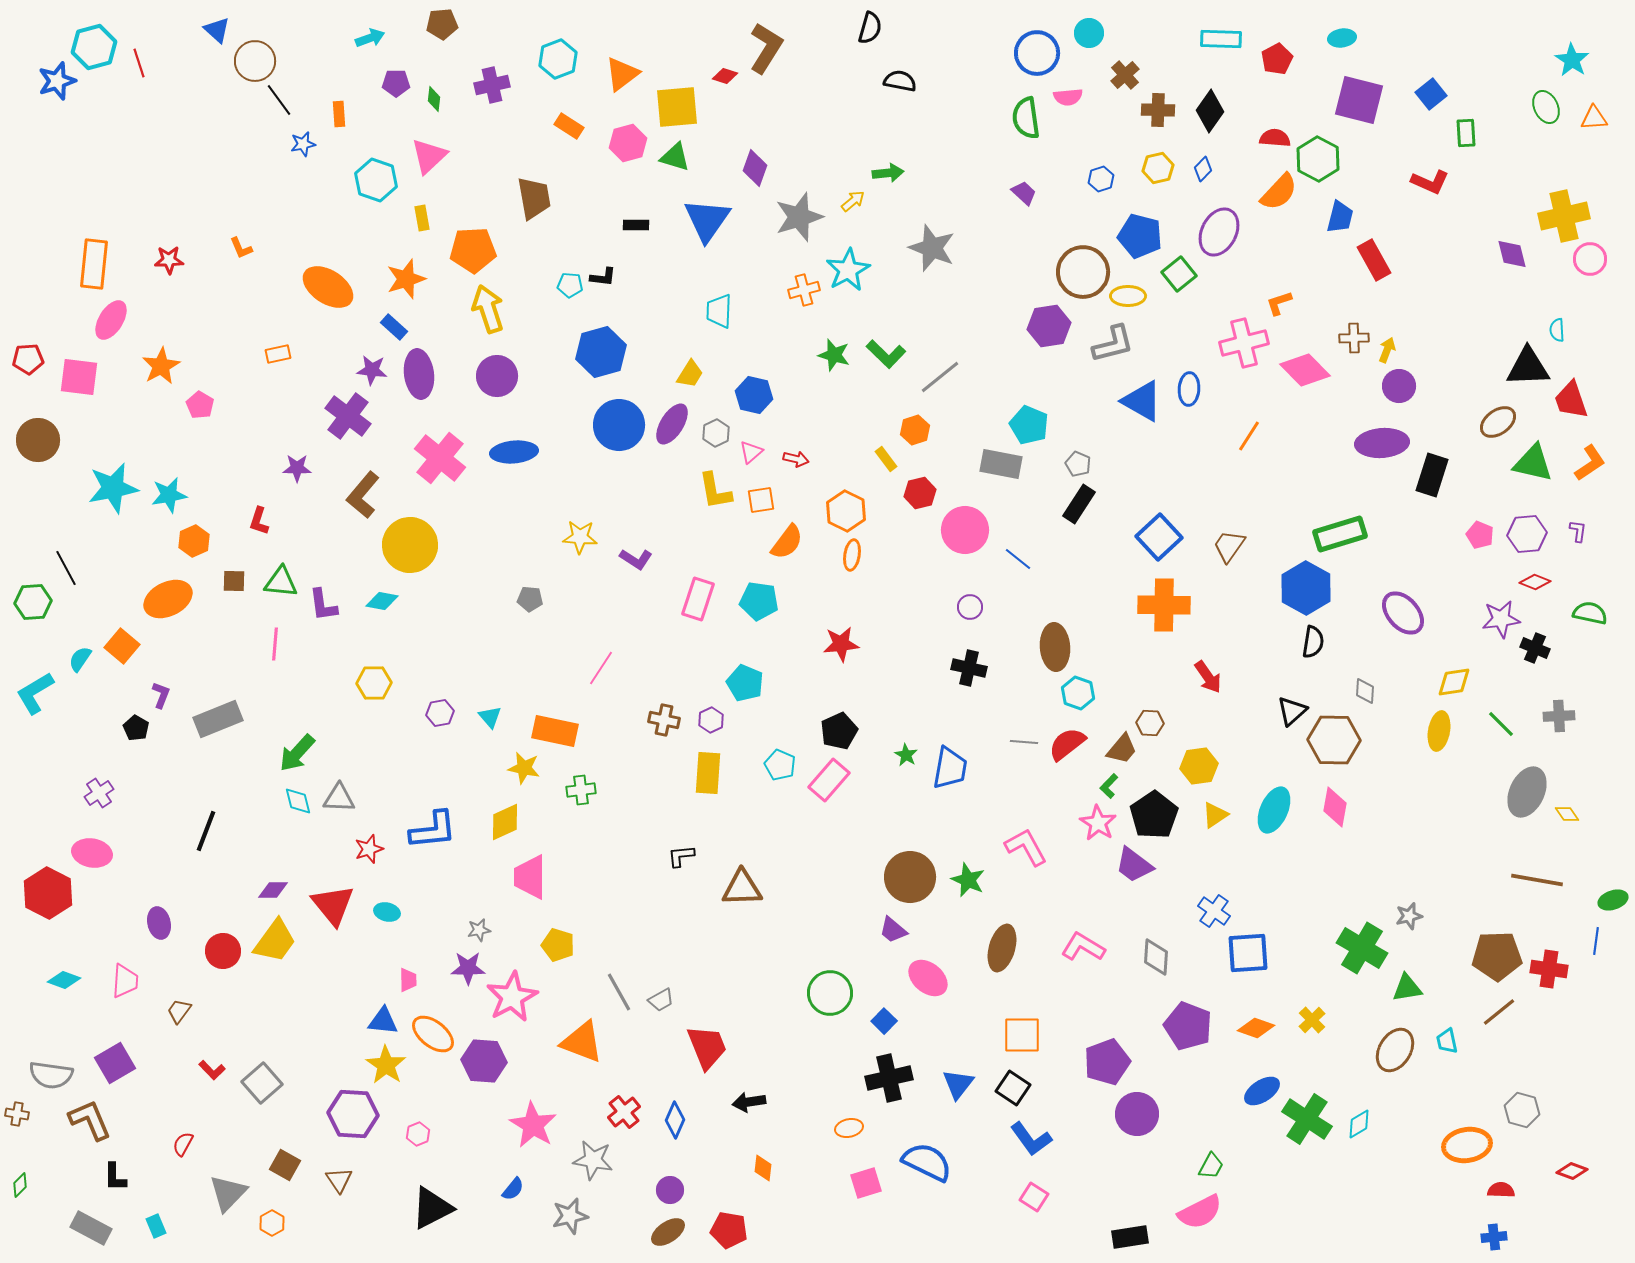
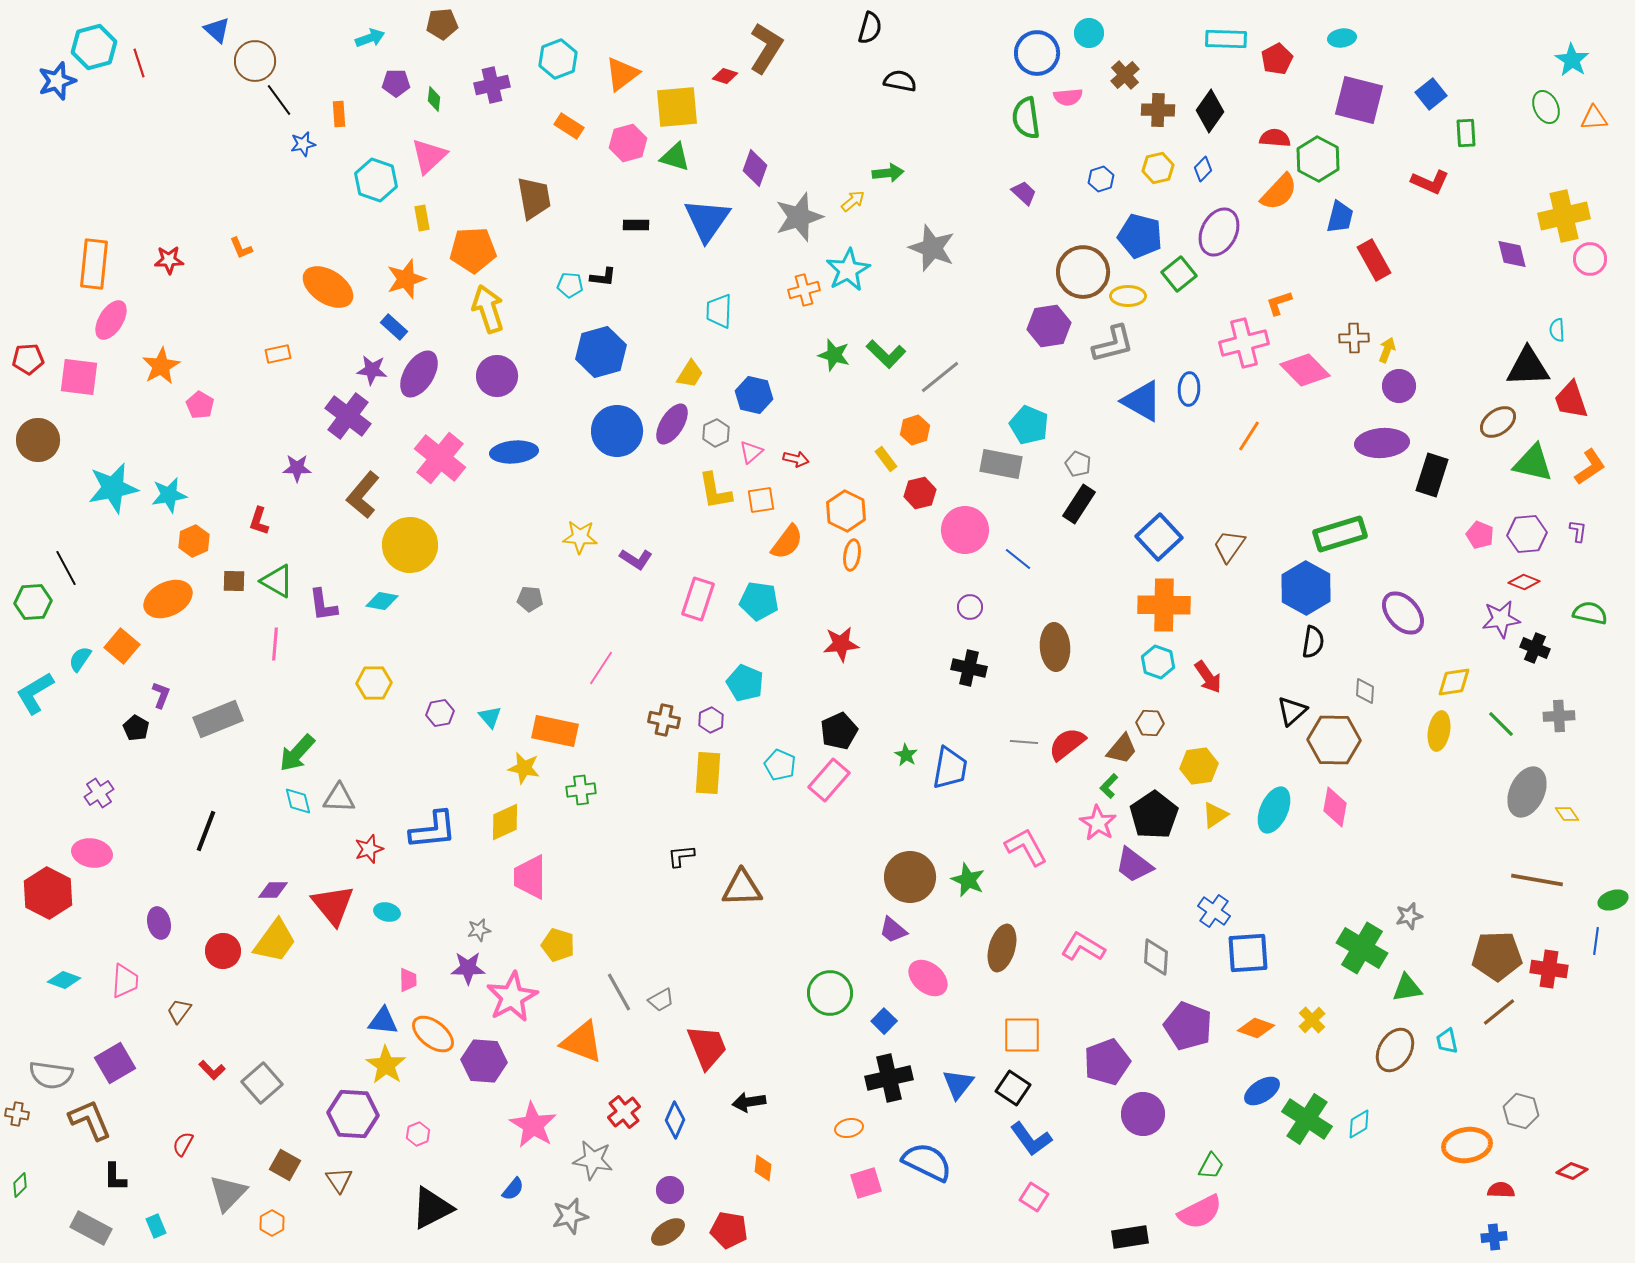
cyan rectangle at (1221, 39): moved 5 px right
purple ellipse at (419, 374): rotated 39 degrees clockwise
blue circle at (619, 425): moved 2 px left, 6 px down
orange L-shape at (1590, 463): moved 4 px down
green triangle at (281, 582): moved 4 px left, 1 px up; rotated 24 degrees clockwise
red diamond at (1535, 582): moved 11 px left
cyan hexagon at (1078, 693): moved 80 px right, 31 px up
gray hexagon at (1522, 1110): moved 1 px left, 1 px down
purple circle at (1137, 1114): moved 6 px right
